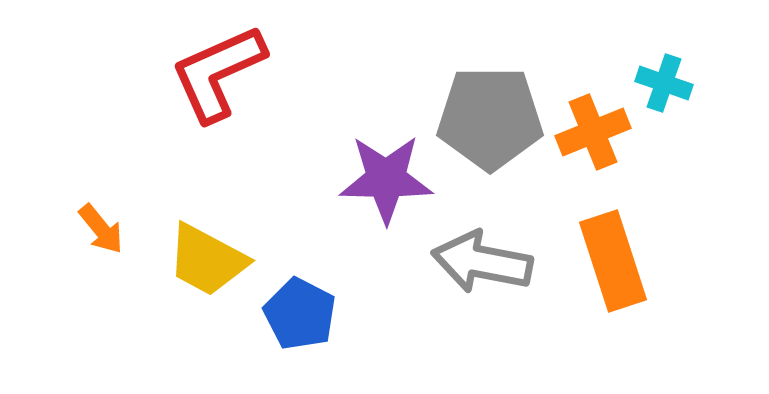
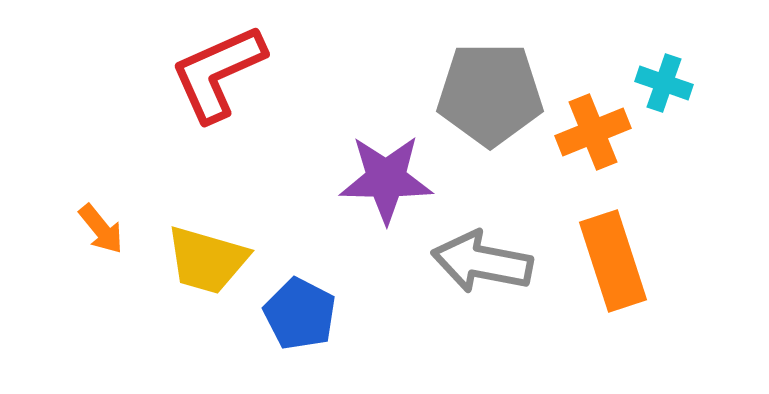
gray pentagon: moved 24 px up
yellow trapezoid: rotated 12 degrees counterclockwise
